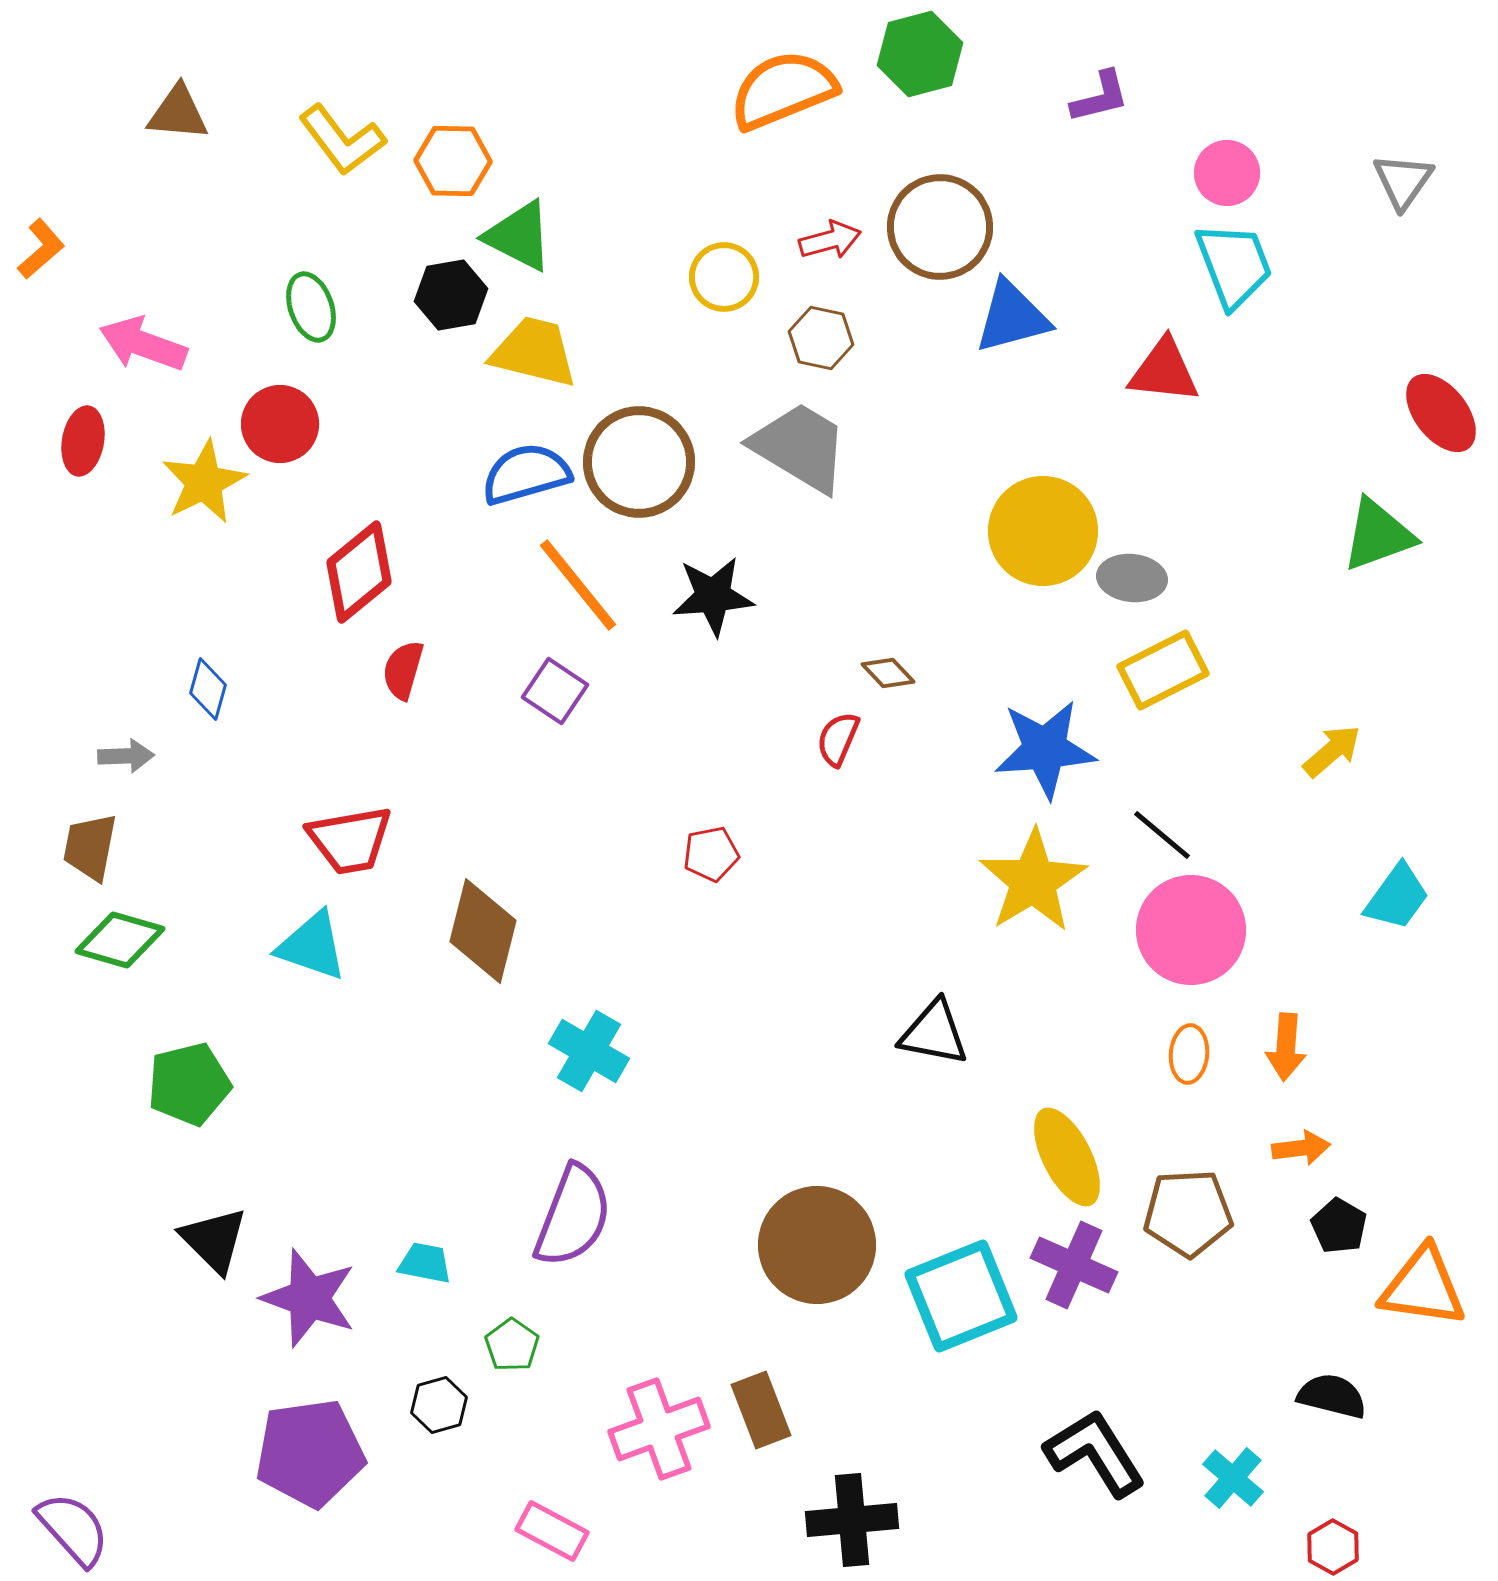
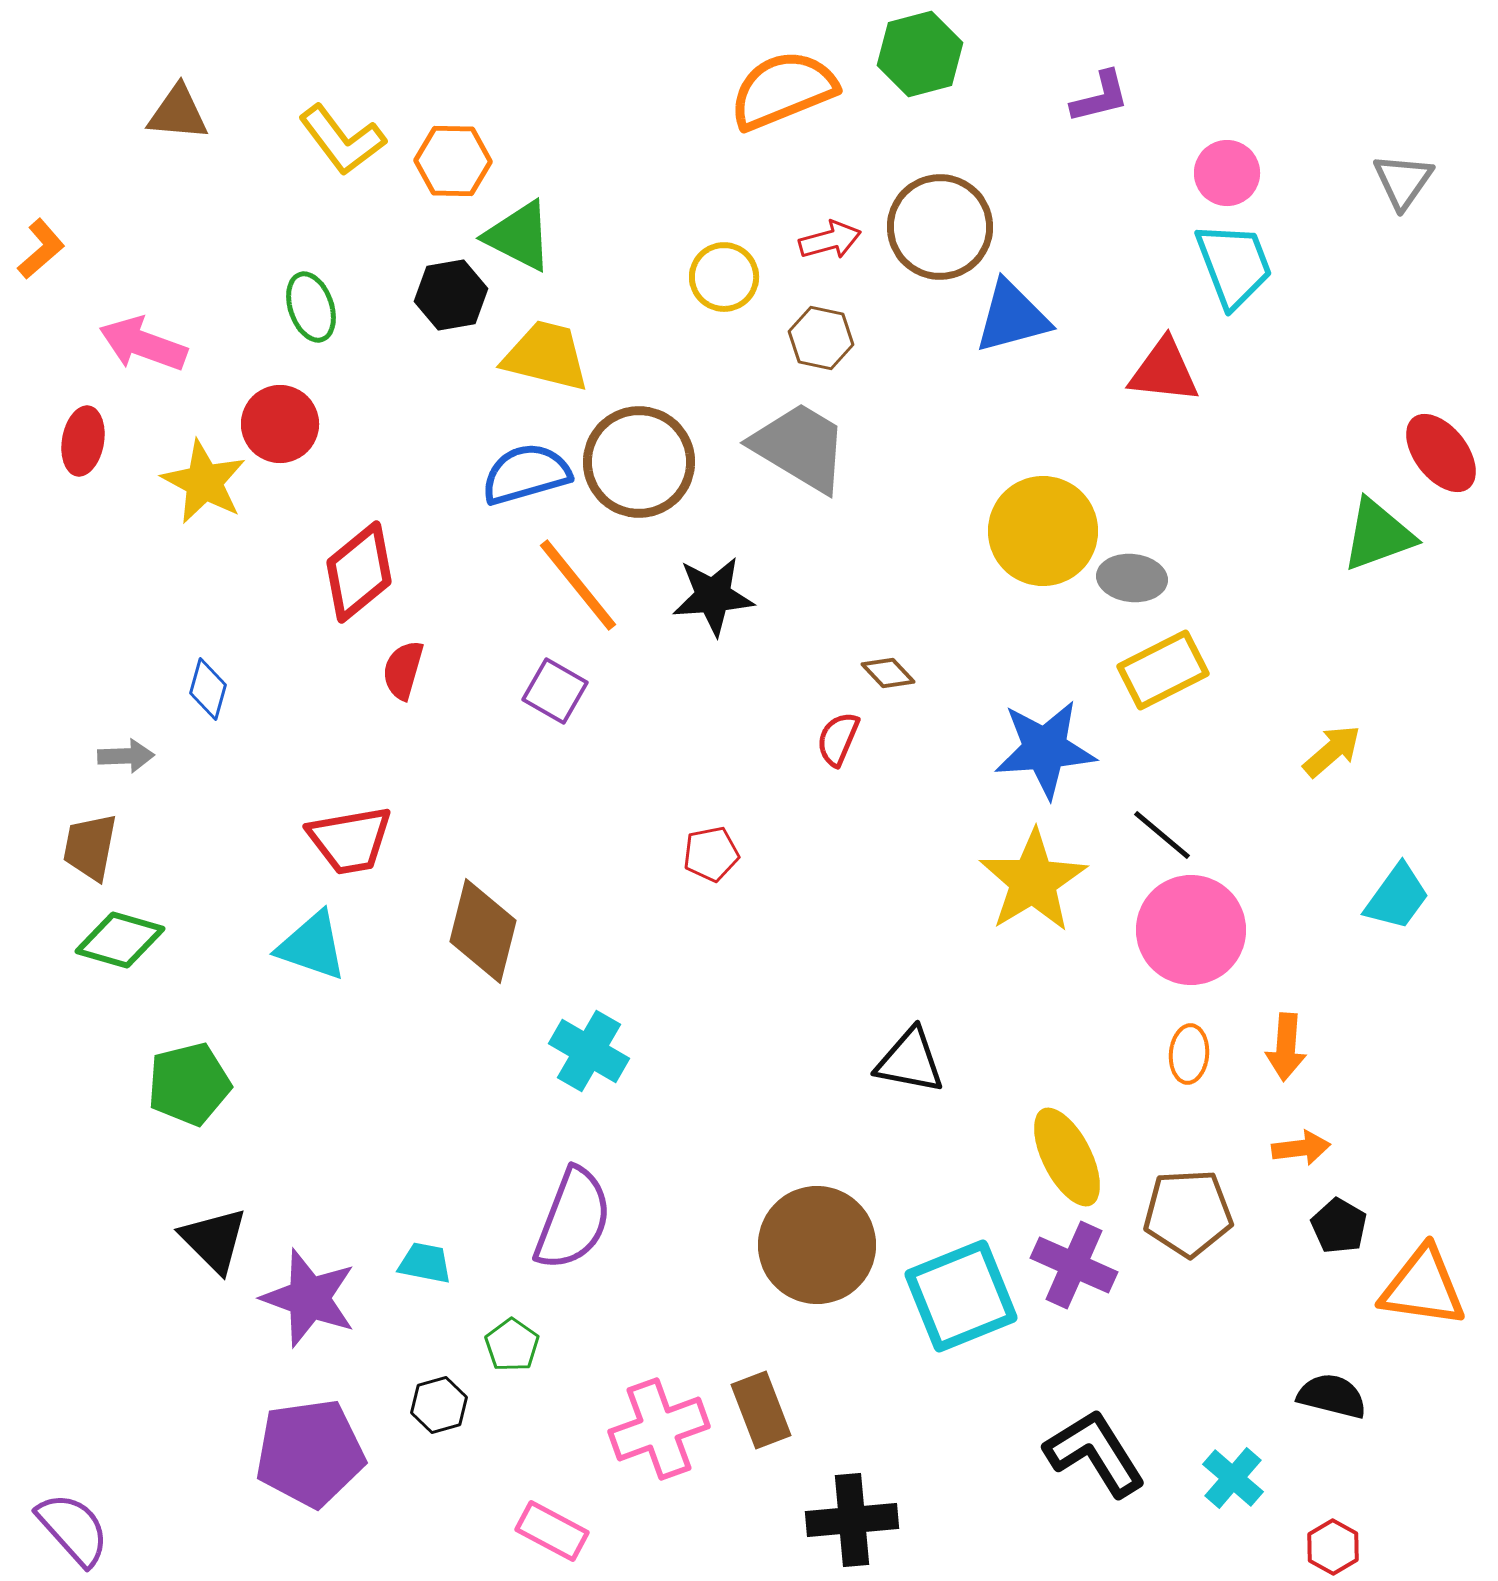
yellow trapezoid at (534, 352): moved 12 px right, 4 px down
red ellipse at (1441, 413): moved 40 px down
yellow star at (204, 482): rotated 18 degrees counterclockwise
purple square at (555, 691): rotated 4 degrees counterclockwise
black triangle at (934, 1033): moved 24 px left, 28 px down
purple semicircle at (573, 1216): moved 3 px down
